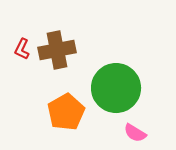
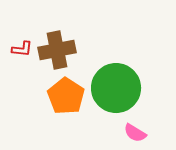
red L-shape: rotated 110 degrees counterclockwise
orange pentagon: moved 16 px up; rotated 9 degrees counterclockwise
